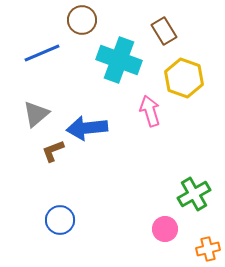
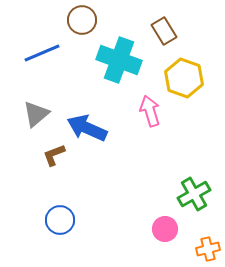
blue arrow: rotated 30 degrees clockwise
brown L-shape: moved 1 px right, 4 px down
